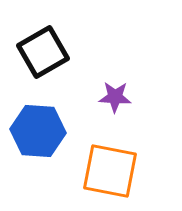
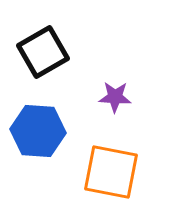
orange square: moved 1 px right, 1 px down
